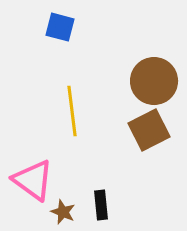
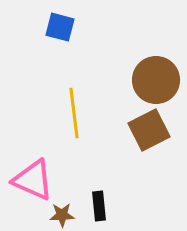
brown circle: moved 2 px right, 1 px up
yellow line: moved 2 px right, 2 px down
pink triangle: rotated 12 degrees counterclockwise
black rectangle: moved 2 px left, 1 px down
brown star: moved 1 px left, 3 px down; rotated 25 degrees counterclockwise
